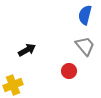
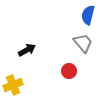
blue semicircle: moved 3 px right
gray trapezoid: moved 2 px left, 3 px up
